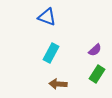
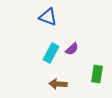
blue triangle: moved 1 px right
purple semicircle: moved 23 px left, 1 px up
green rectangle: rotated 24 degrees counterclockwise
